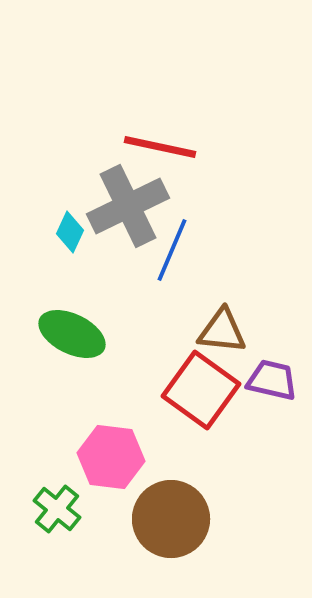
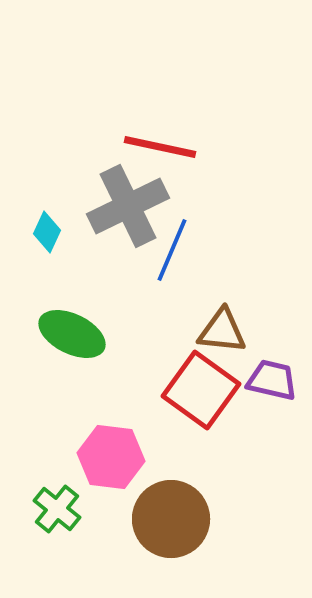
cyan diamond: moved 23 px left
